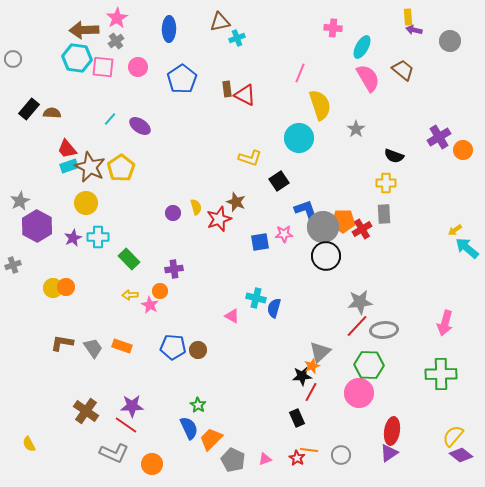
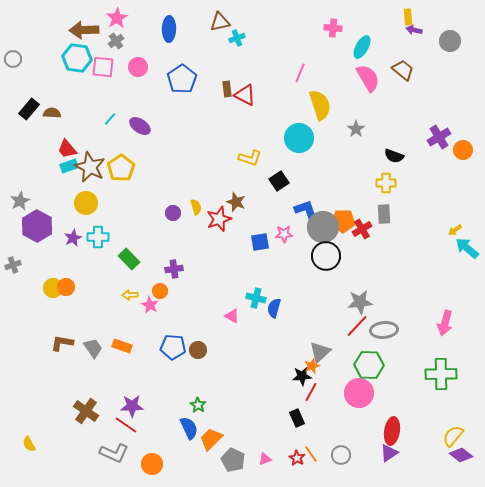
orange line at (309, 450): moved 2 px right, 4 px down; rotated 48 degrees clockwise
